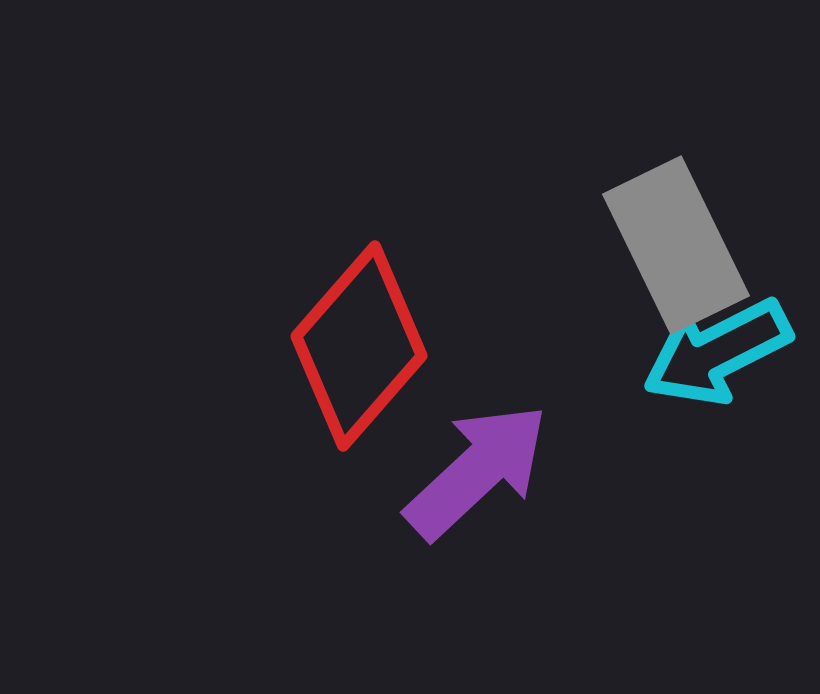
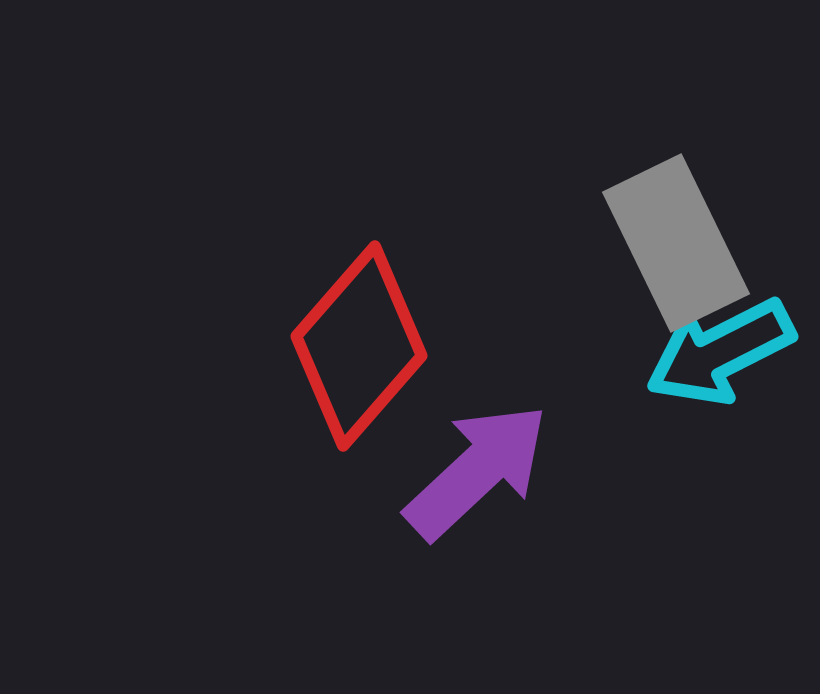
gray rectangle: moved 2 px up
cyan arrow: moved 3 px right
